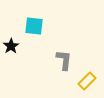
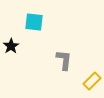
cyan square: moved 4 px up
yellow rectangle: moved 5 px right
